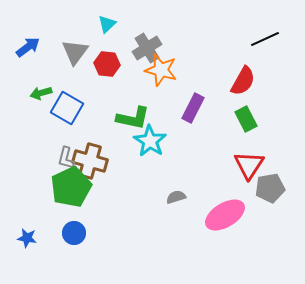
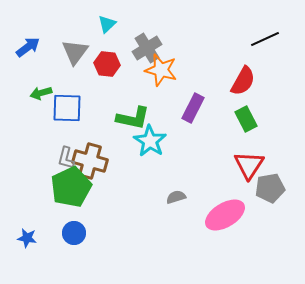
blue square: rotated 28 degrees counterclockwise
